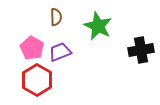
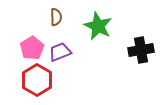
pink pentagon: rotated 10 degrees clockwise
